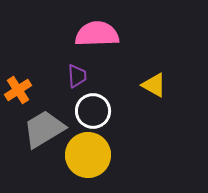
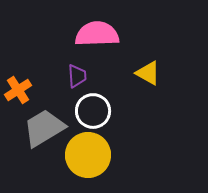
yellow triangle: moved 6 px left, 12 px up
gray trapezoid: moved 1 px up
